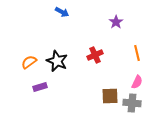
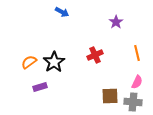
black star: moved 3 px left, 1 px down; rotated 15 degrees clockwise
gray cross: moved 1 px right, 1 px up
